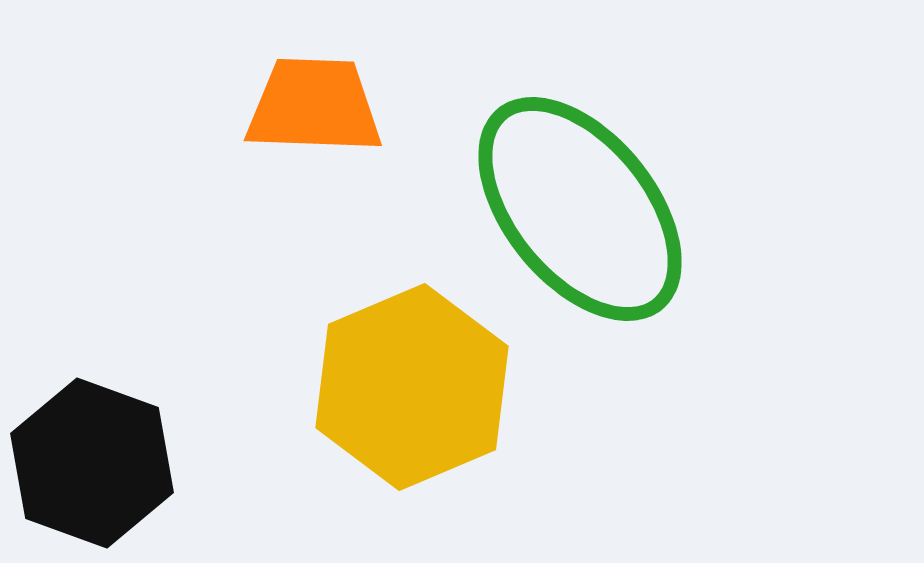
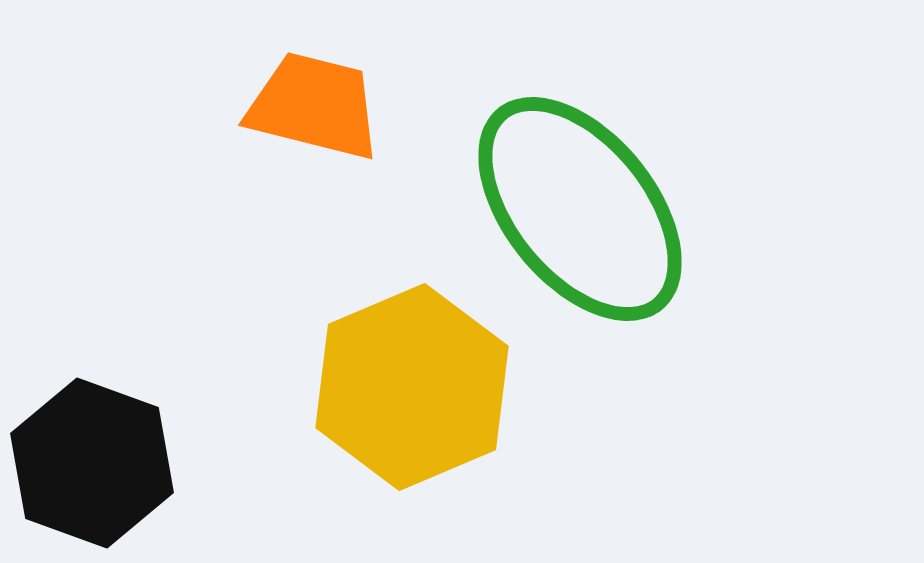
orange trapezoid: rotated 12 degrees clockwise
